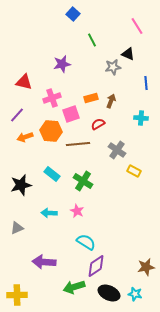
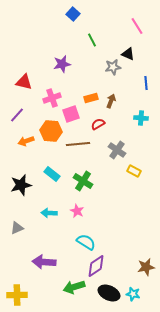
orange arrow: moved 1 px right, 4 px down
cyan star: moved 2 px left
